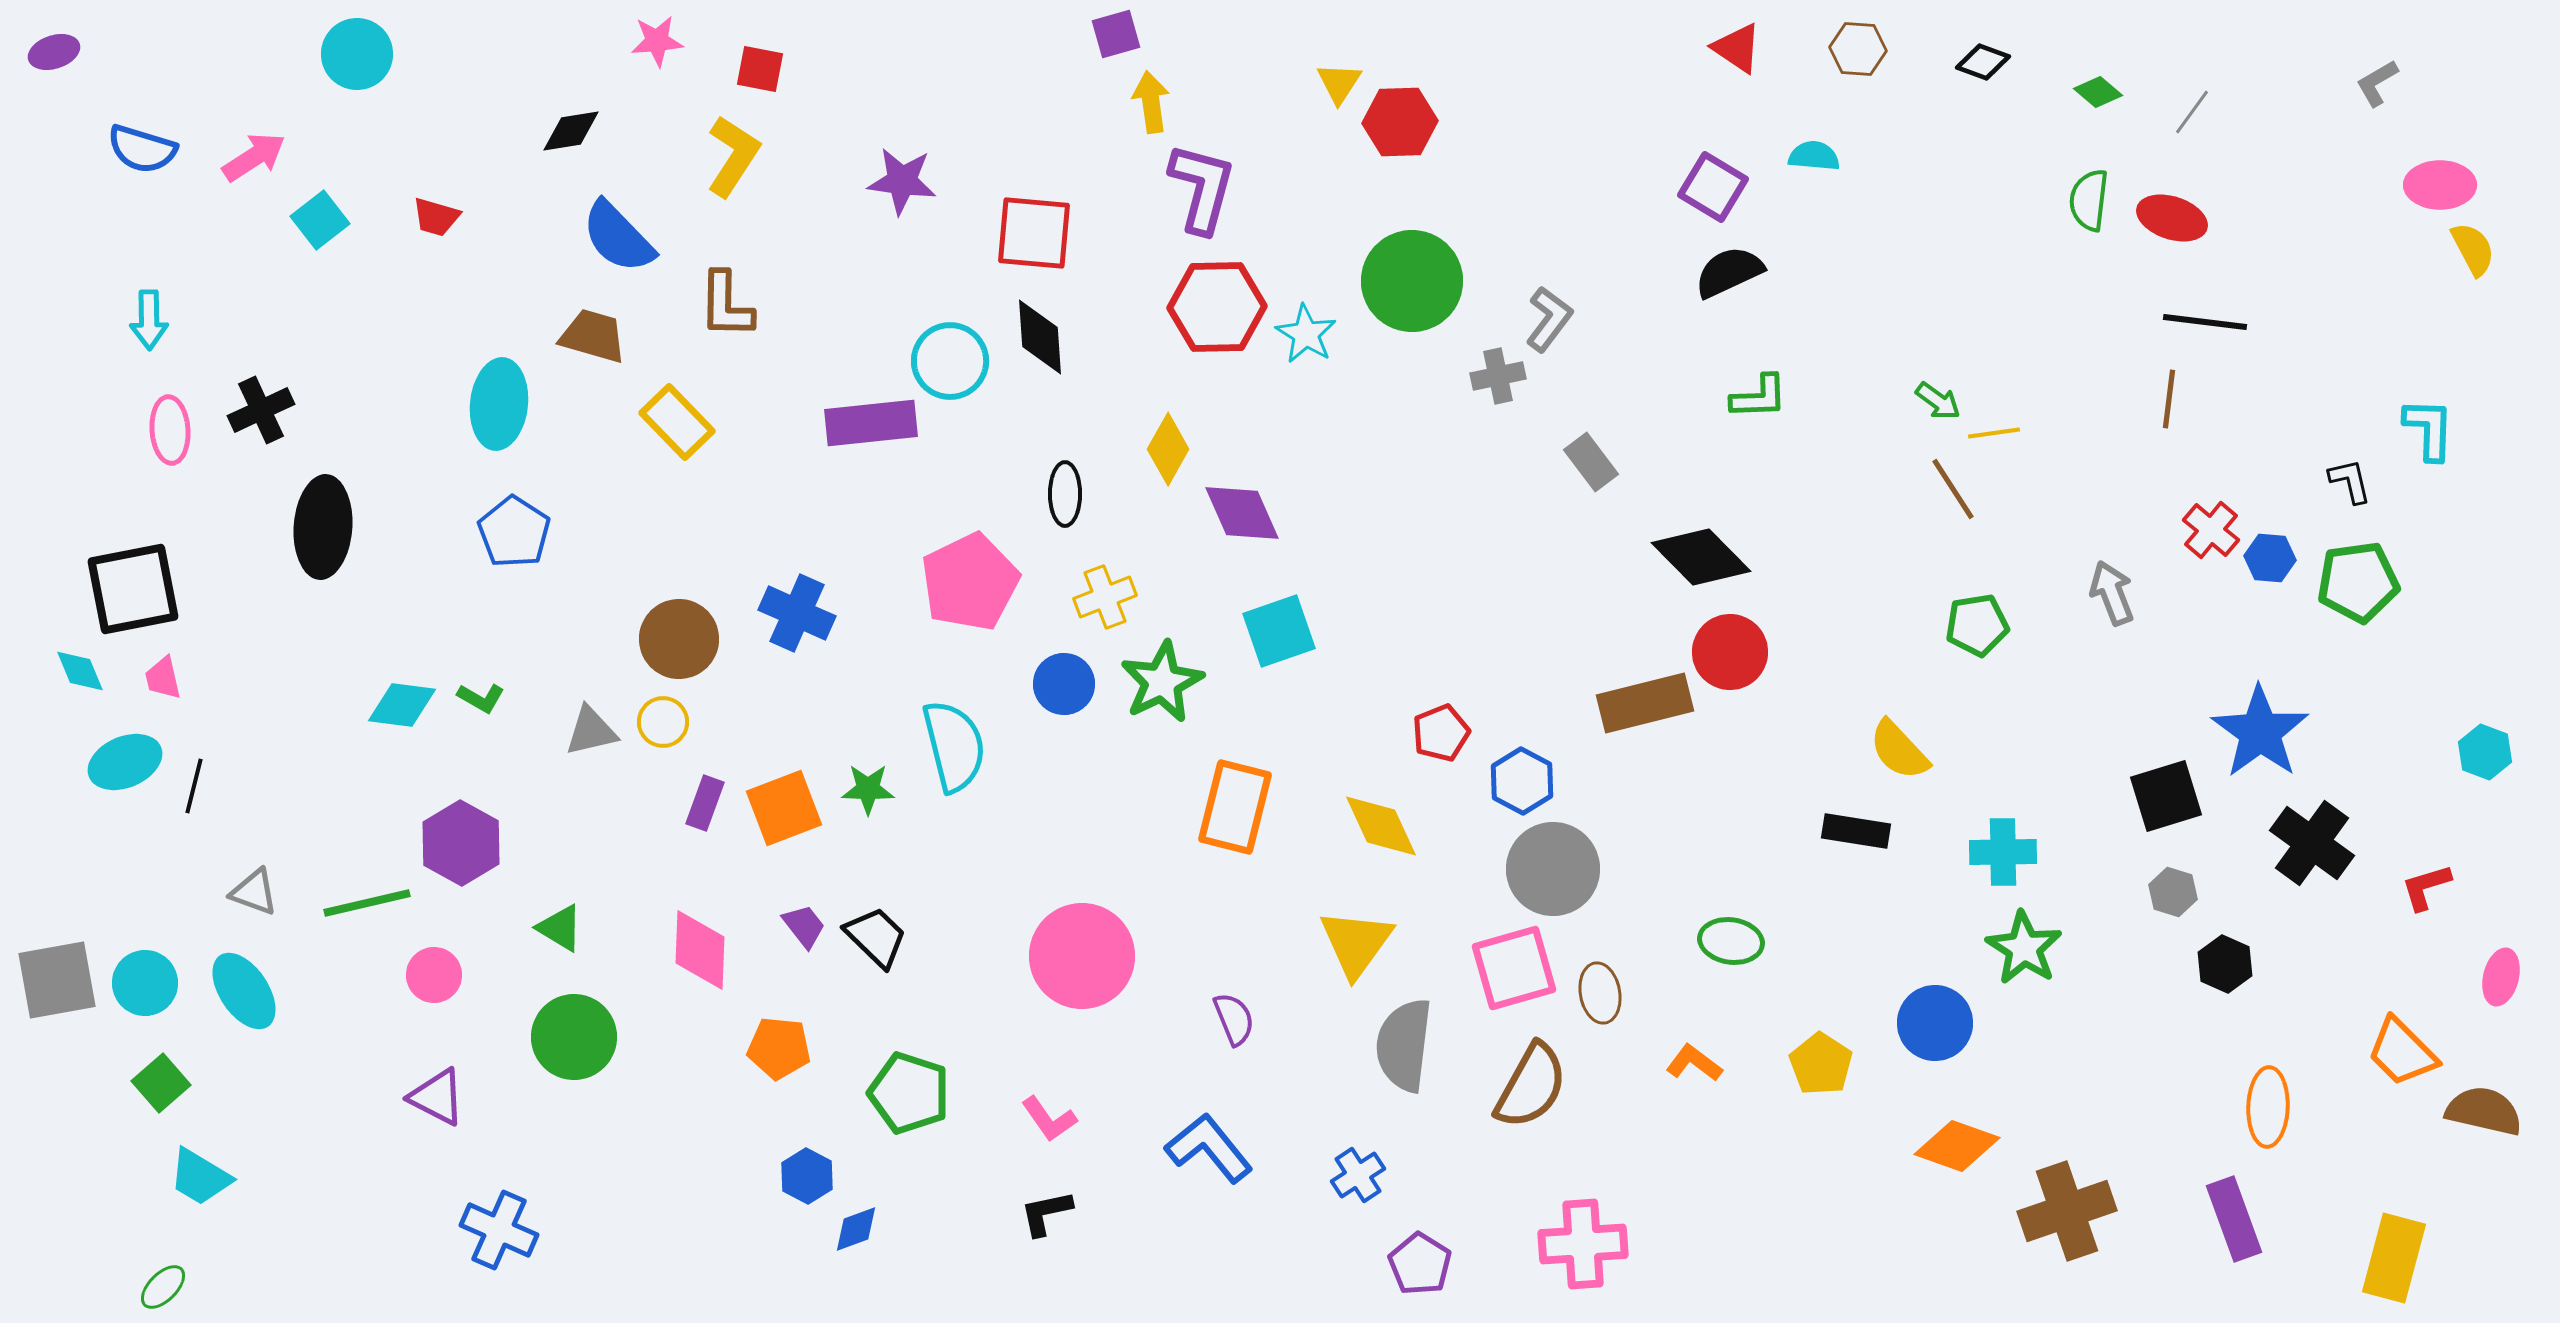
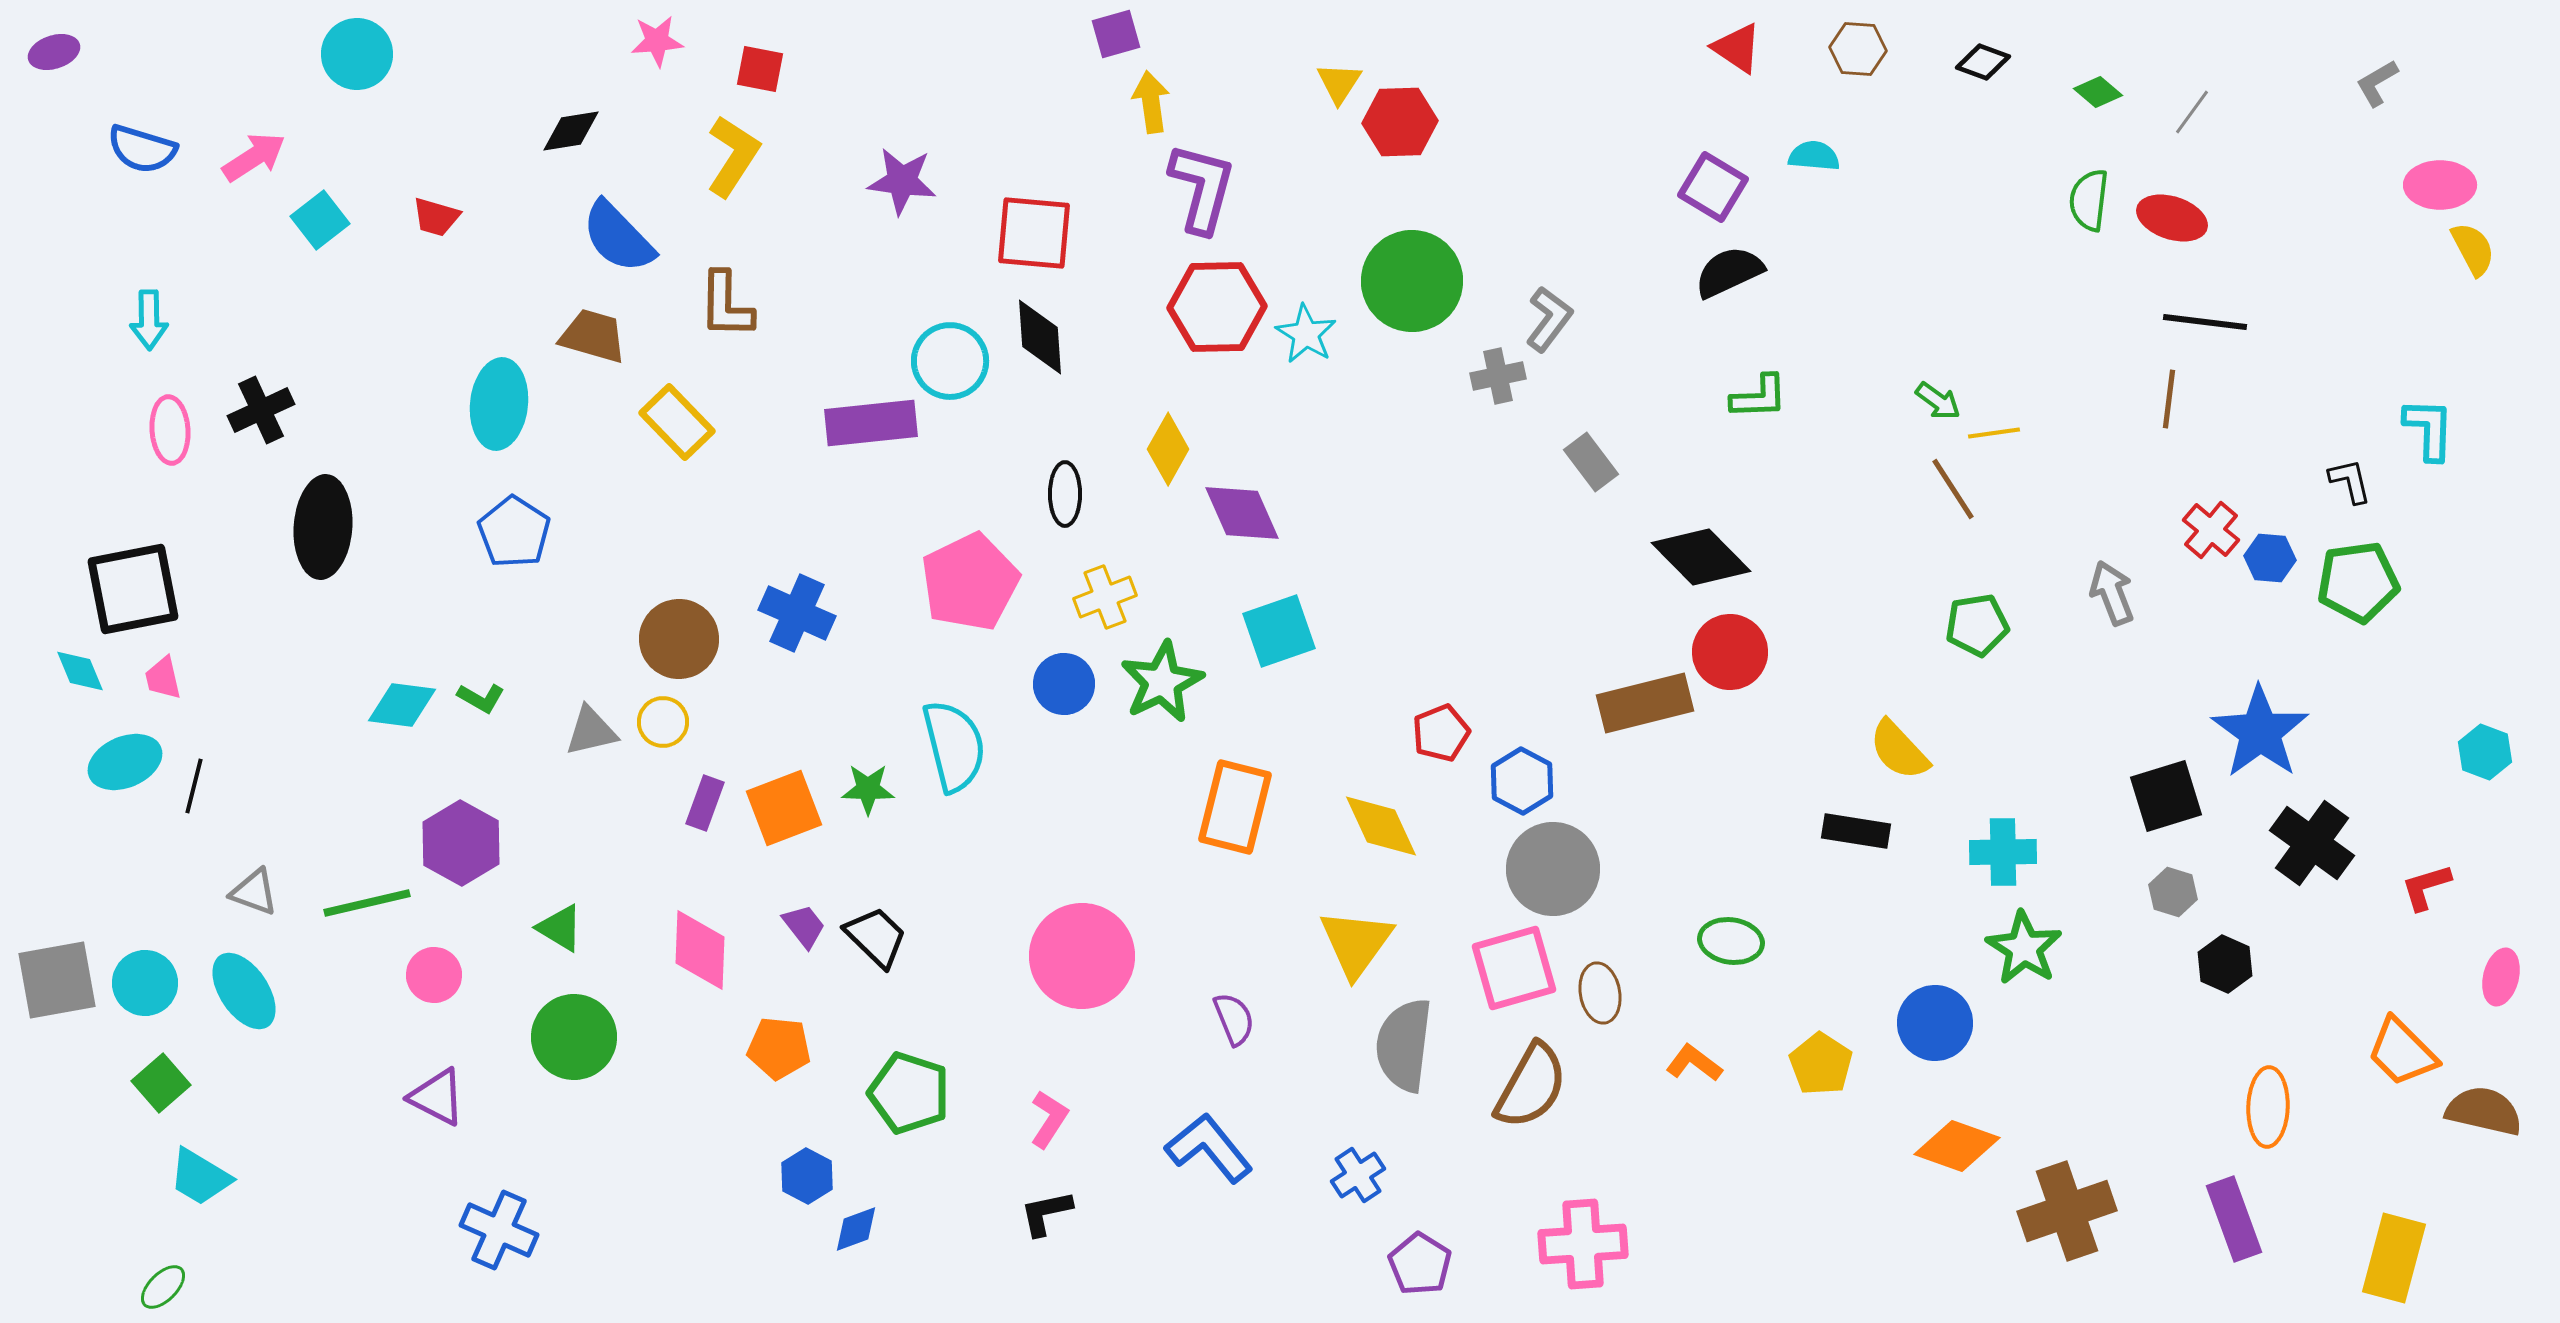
pink L-shape at (1049, 1119): rotated 112 degrees counterclockwise
